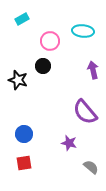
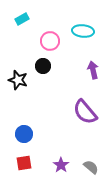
purple star: moved 8 px left, 22 px down; rotated 21 degrees clockwise
